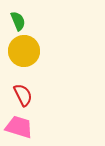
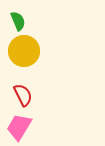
pink trapezoid: rotated 76 degrees counterclockwise
